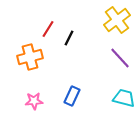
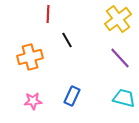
yellow cross: moved 1 px right, 1 px up
red line: moved 15 px up; rotated 30 degrees counterclockwise
black line: moved 2 px left, 2 px down; rotated 56 degrees counterclockwise
pink star: moved 1 px left
